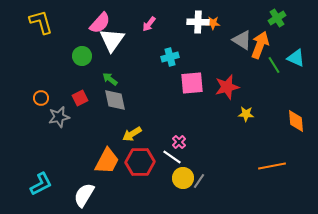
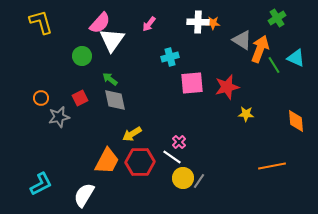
orange arrow: moved 4 px down
